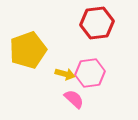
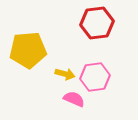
yellow pentagon: rotated 15 degrees clockwise
pink hexagon: moved 5 px right, 4 px down
pink semicircle: rotated 20 degrees counterclockwise
